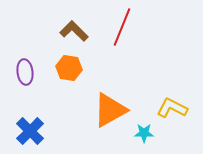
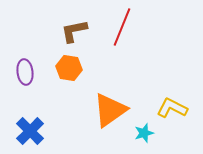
brown L-shape: rotated 56 degrees counterclockwise
orange triangle: rotated 6 degrees counterclockwise
cyan star: rotated 18 degrees counterclockwise
